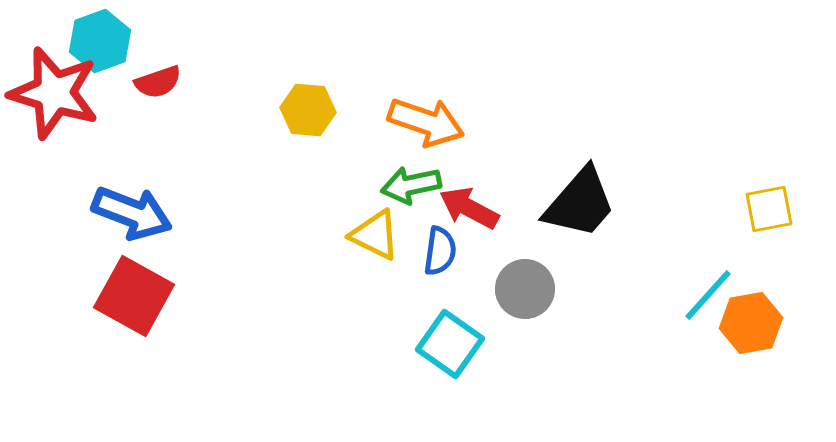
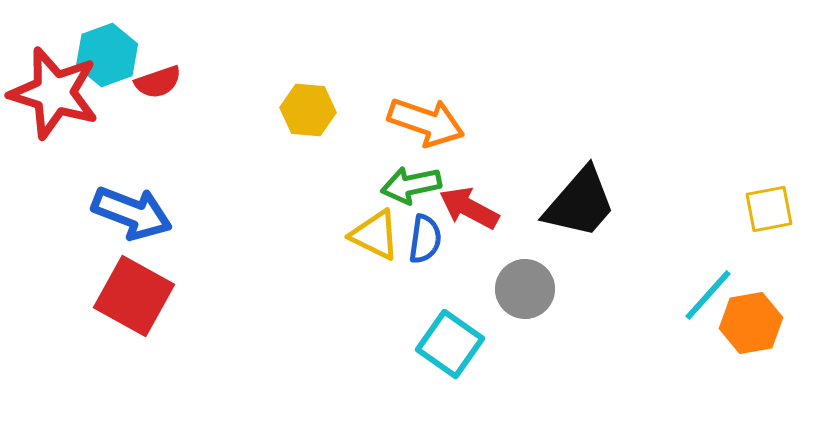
cyan hexagon: moved 7 px right, 14 px down
blue semicircle: moved 15 px left, 12 px up
